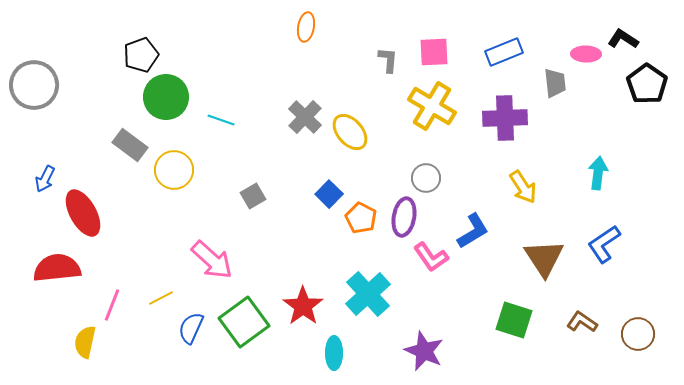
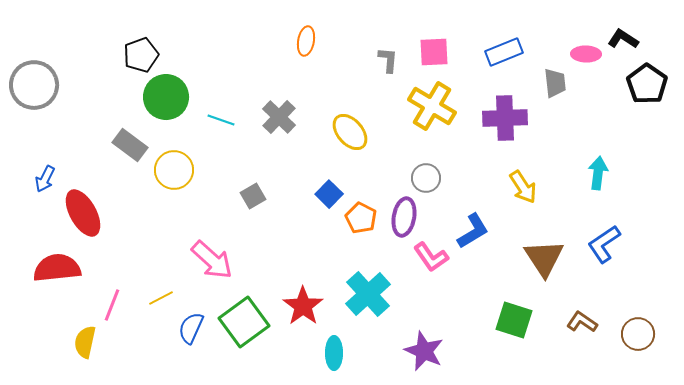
orange ellipse at (306, 27): moved 14 px down
gray cross at (305, 117): moved 26 px left
